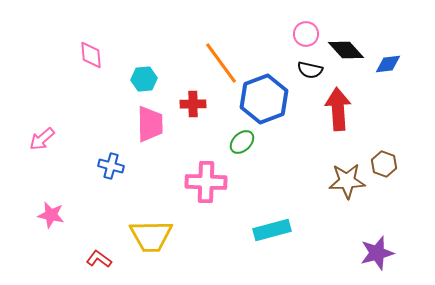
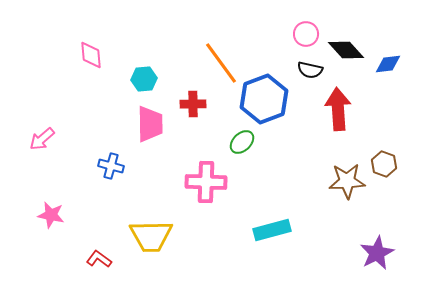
purple star: rotated 12 degrees counterclockwise
